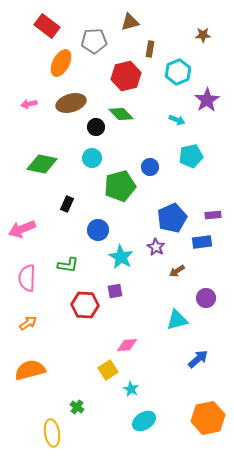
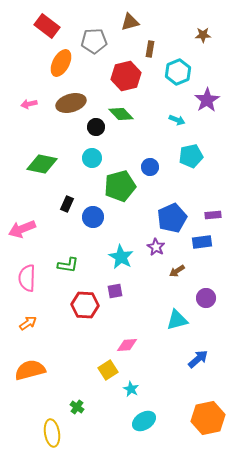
blue circle at (98, 230): moved 5 px left, 13 px up
